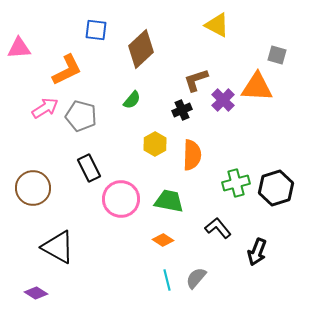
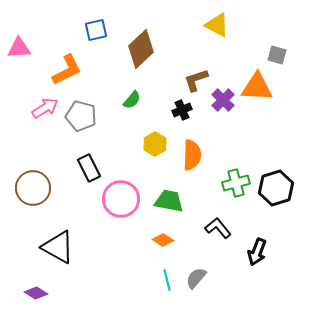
blue square: rotated 20 degrees counterclockwise
